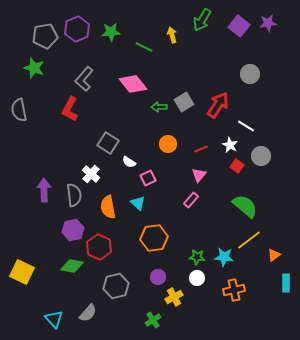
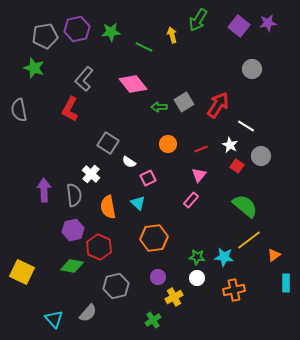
green arrow at (202, 20): moved 4 px left
purple hexagon at (77, 29): rotated 10 degrees clockwise
gray circle at (250, 74): moved 2 px right, 5 px up
